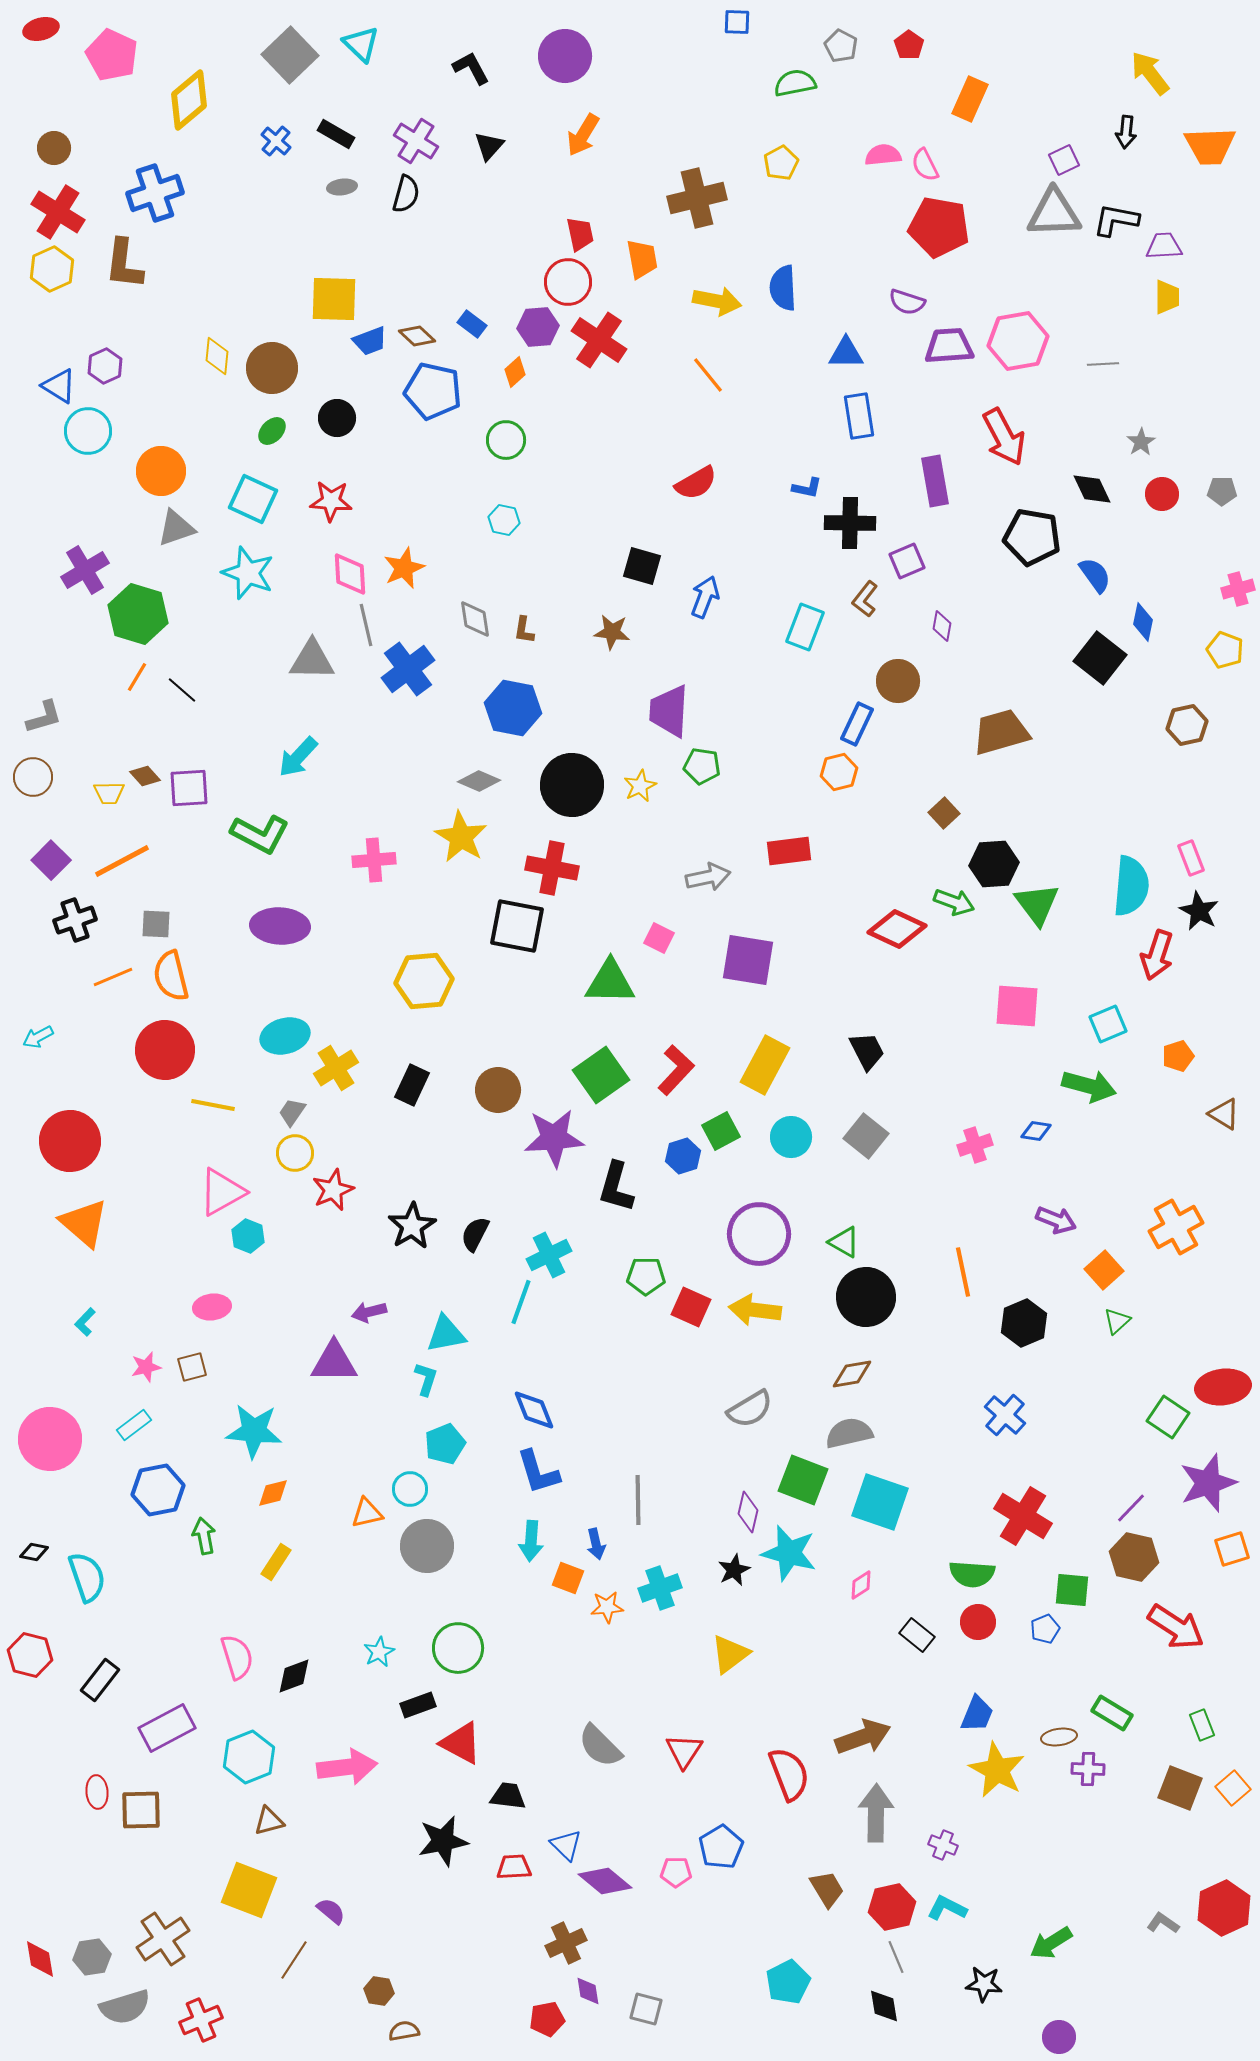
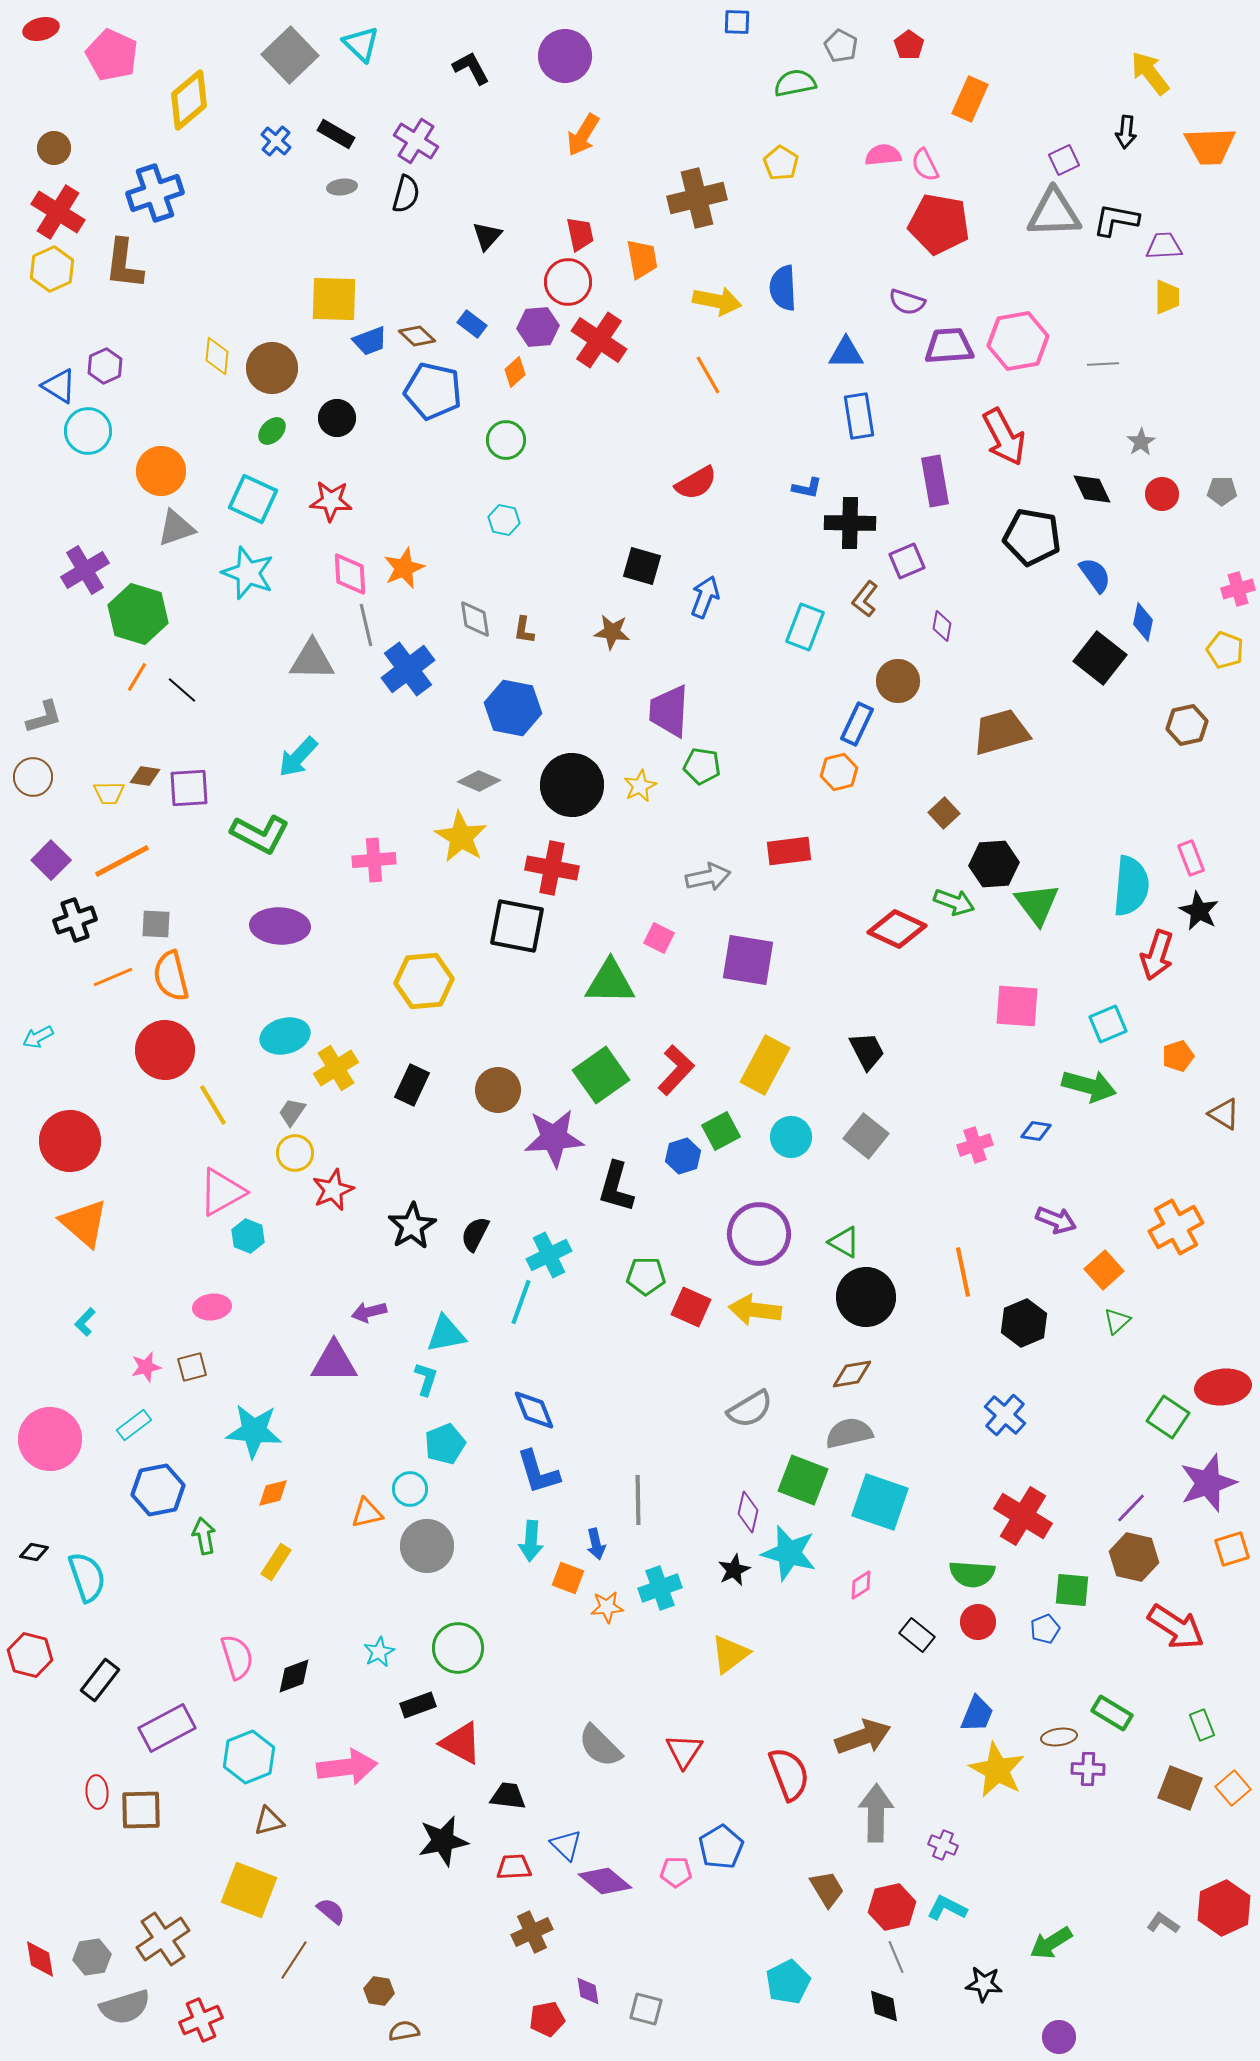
black triangle at (489, 146): moved 2 px left, 90 px down
yellow pentagon at (781, 163): rotated 12 degrees counterclockwise
red pentagon at (939, 227): moved 3 px up
orange line at (708, 375): rotated 9 degrees clockwise
brown diamond at (145, 776): rotated 40 degrees counterclockwise
yellow line at (213, 1105): rotated 48 degrees clockwise
brown cross at (566, 1943): moved 34 px left, 11 px up
